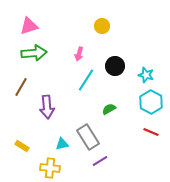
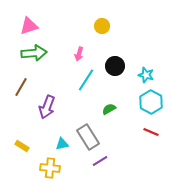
purple arrow: rotated 25 degrees clockwise
